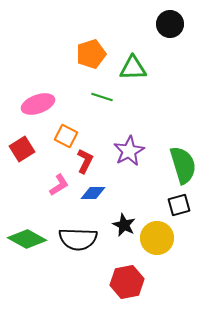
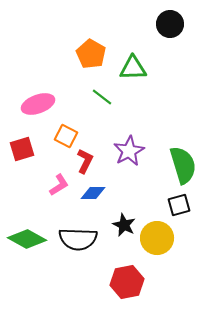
orange pentagon: rotated 24 degrees counterclockwise
green line: rotated 20 degrees clockwise
red square: rotated 15 degrees clockwise
